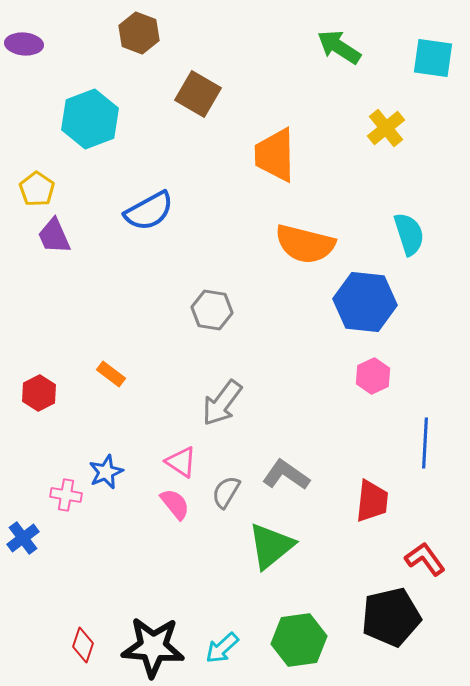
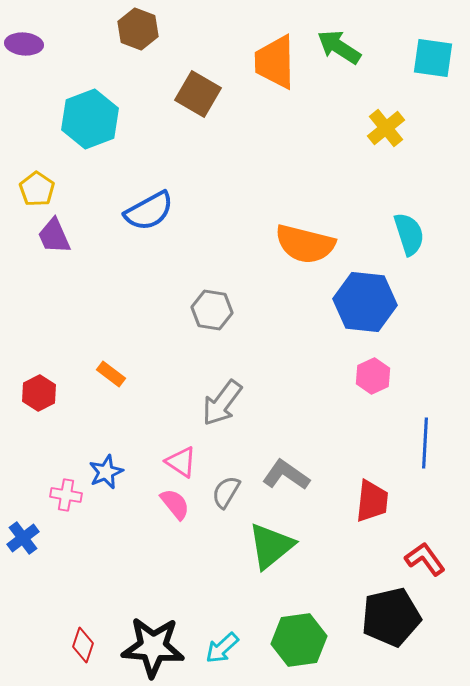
brown hexagon: moved 1 px left, 4 px up
orange trapezoid: moved 93 px up
